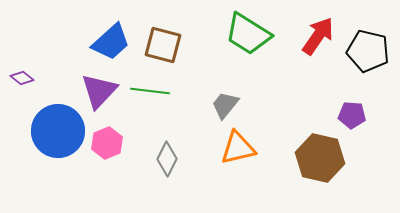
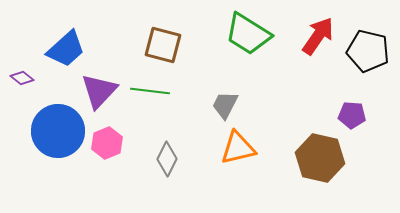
blue trapezoid: moved 45 px left, 7 px down
gray trapezoid: rotated 12 degrees counterclockwise
